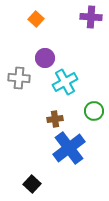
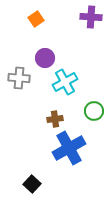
orange square: rotated 14 degrees clockwise
blue cross: rotated 8 degrees clockwise
